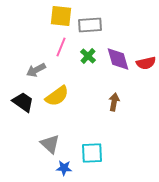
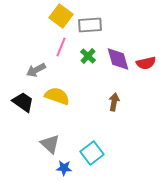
yellow square: rotated 30 degrees clockwise
yellow semicircle: rotated 125 degrees counterclockwise
cyan square: rotated 35 degrees counterclockwise
